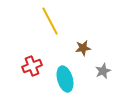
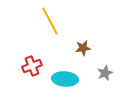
gray star: moved 2 px right, 2 px down
cyan ellipse: rotated 70 degrees counterclockwise
